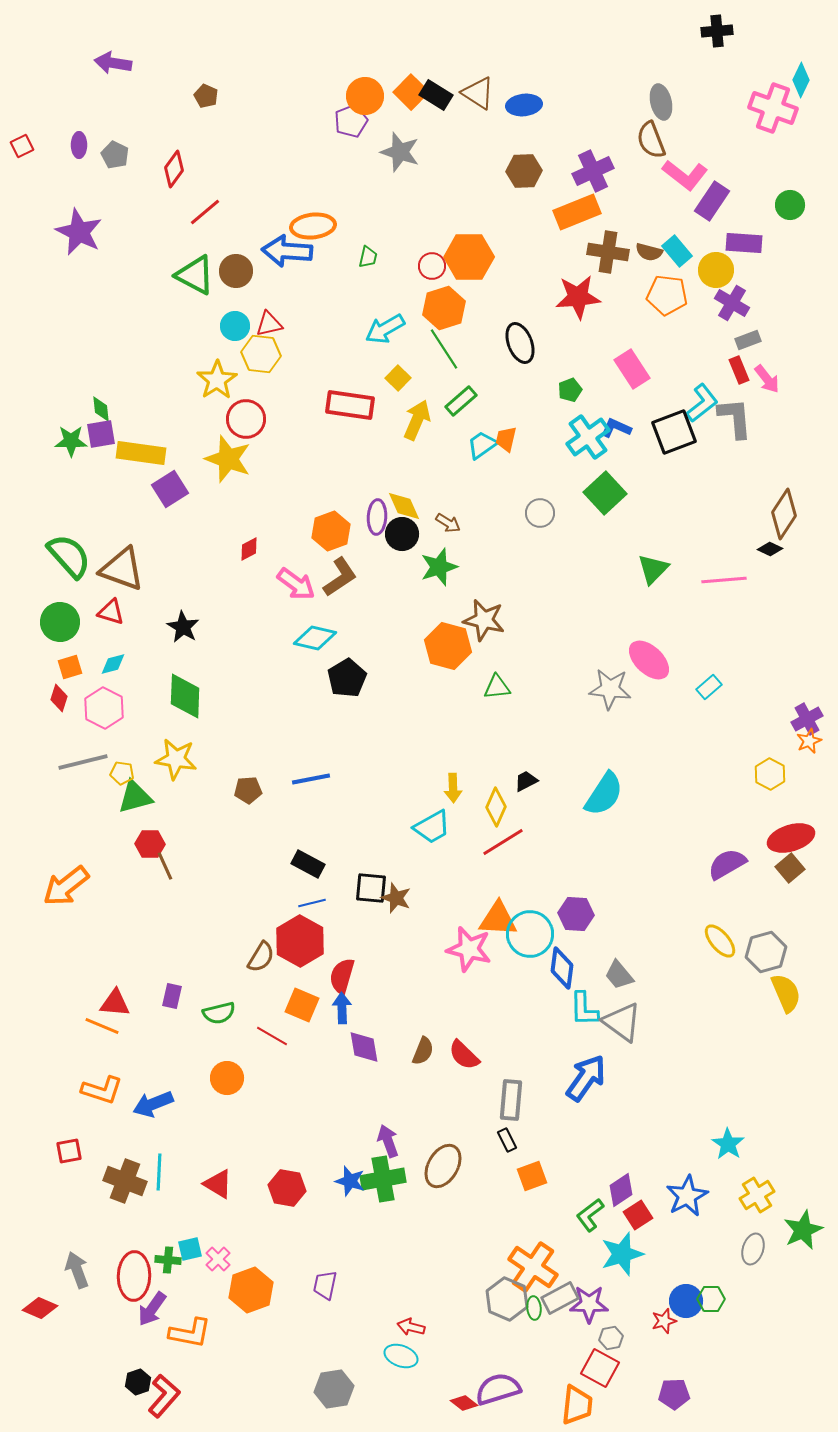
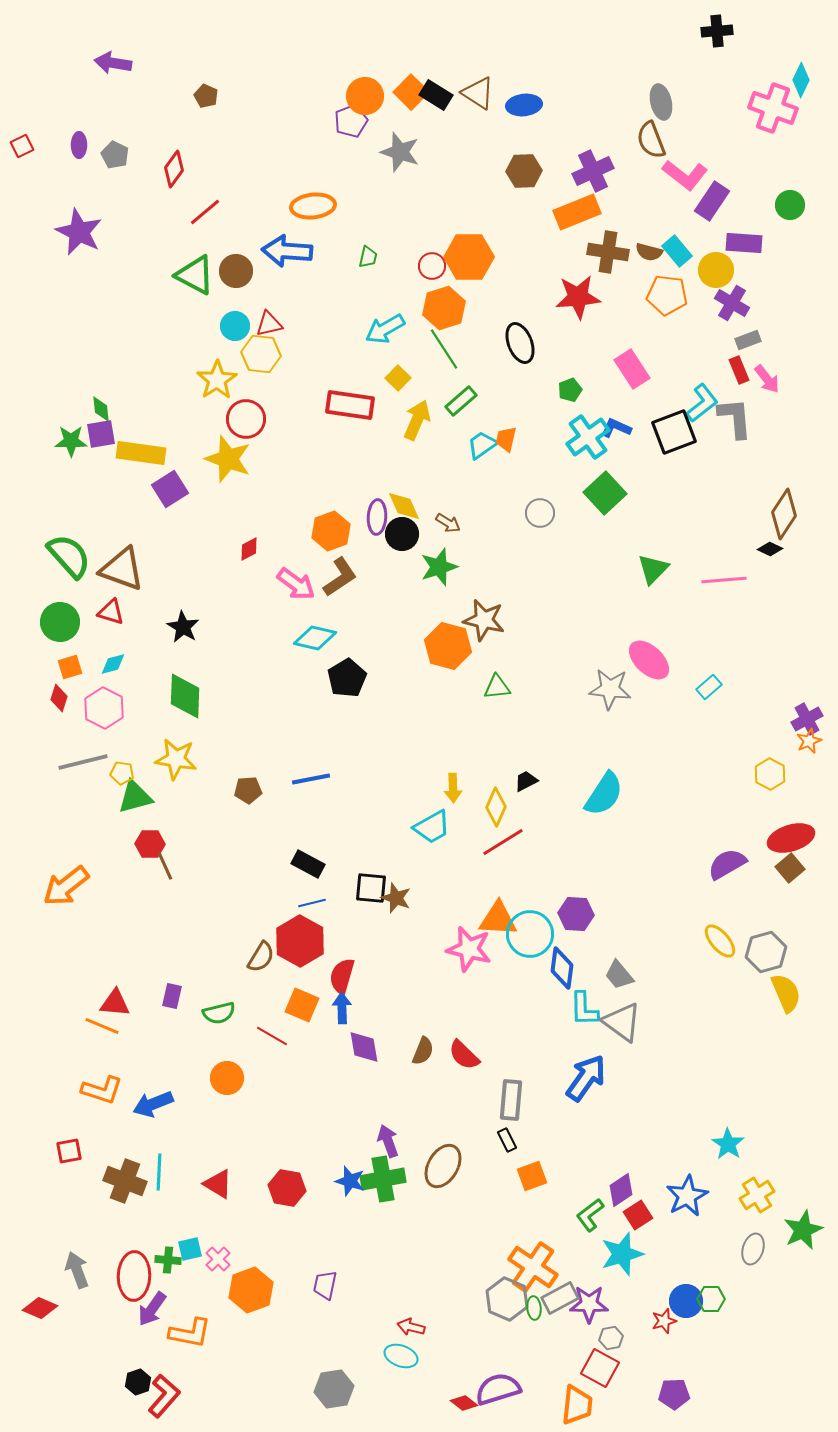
orange ellipse at (313, 226): moved 20 px up
